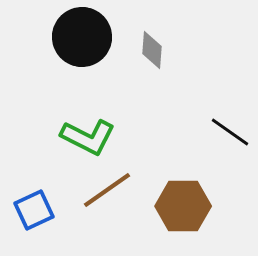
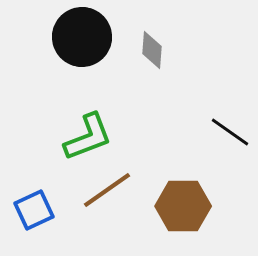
green L-shape: rotated 48 degrees counterclockwise
